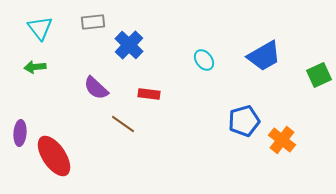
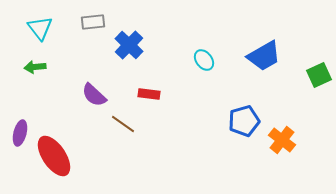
purple semicircle: moved 2 px left, 7 px down
purple ellipse: rotated 10 degrees clockwise
